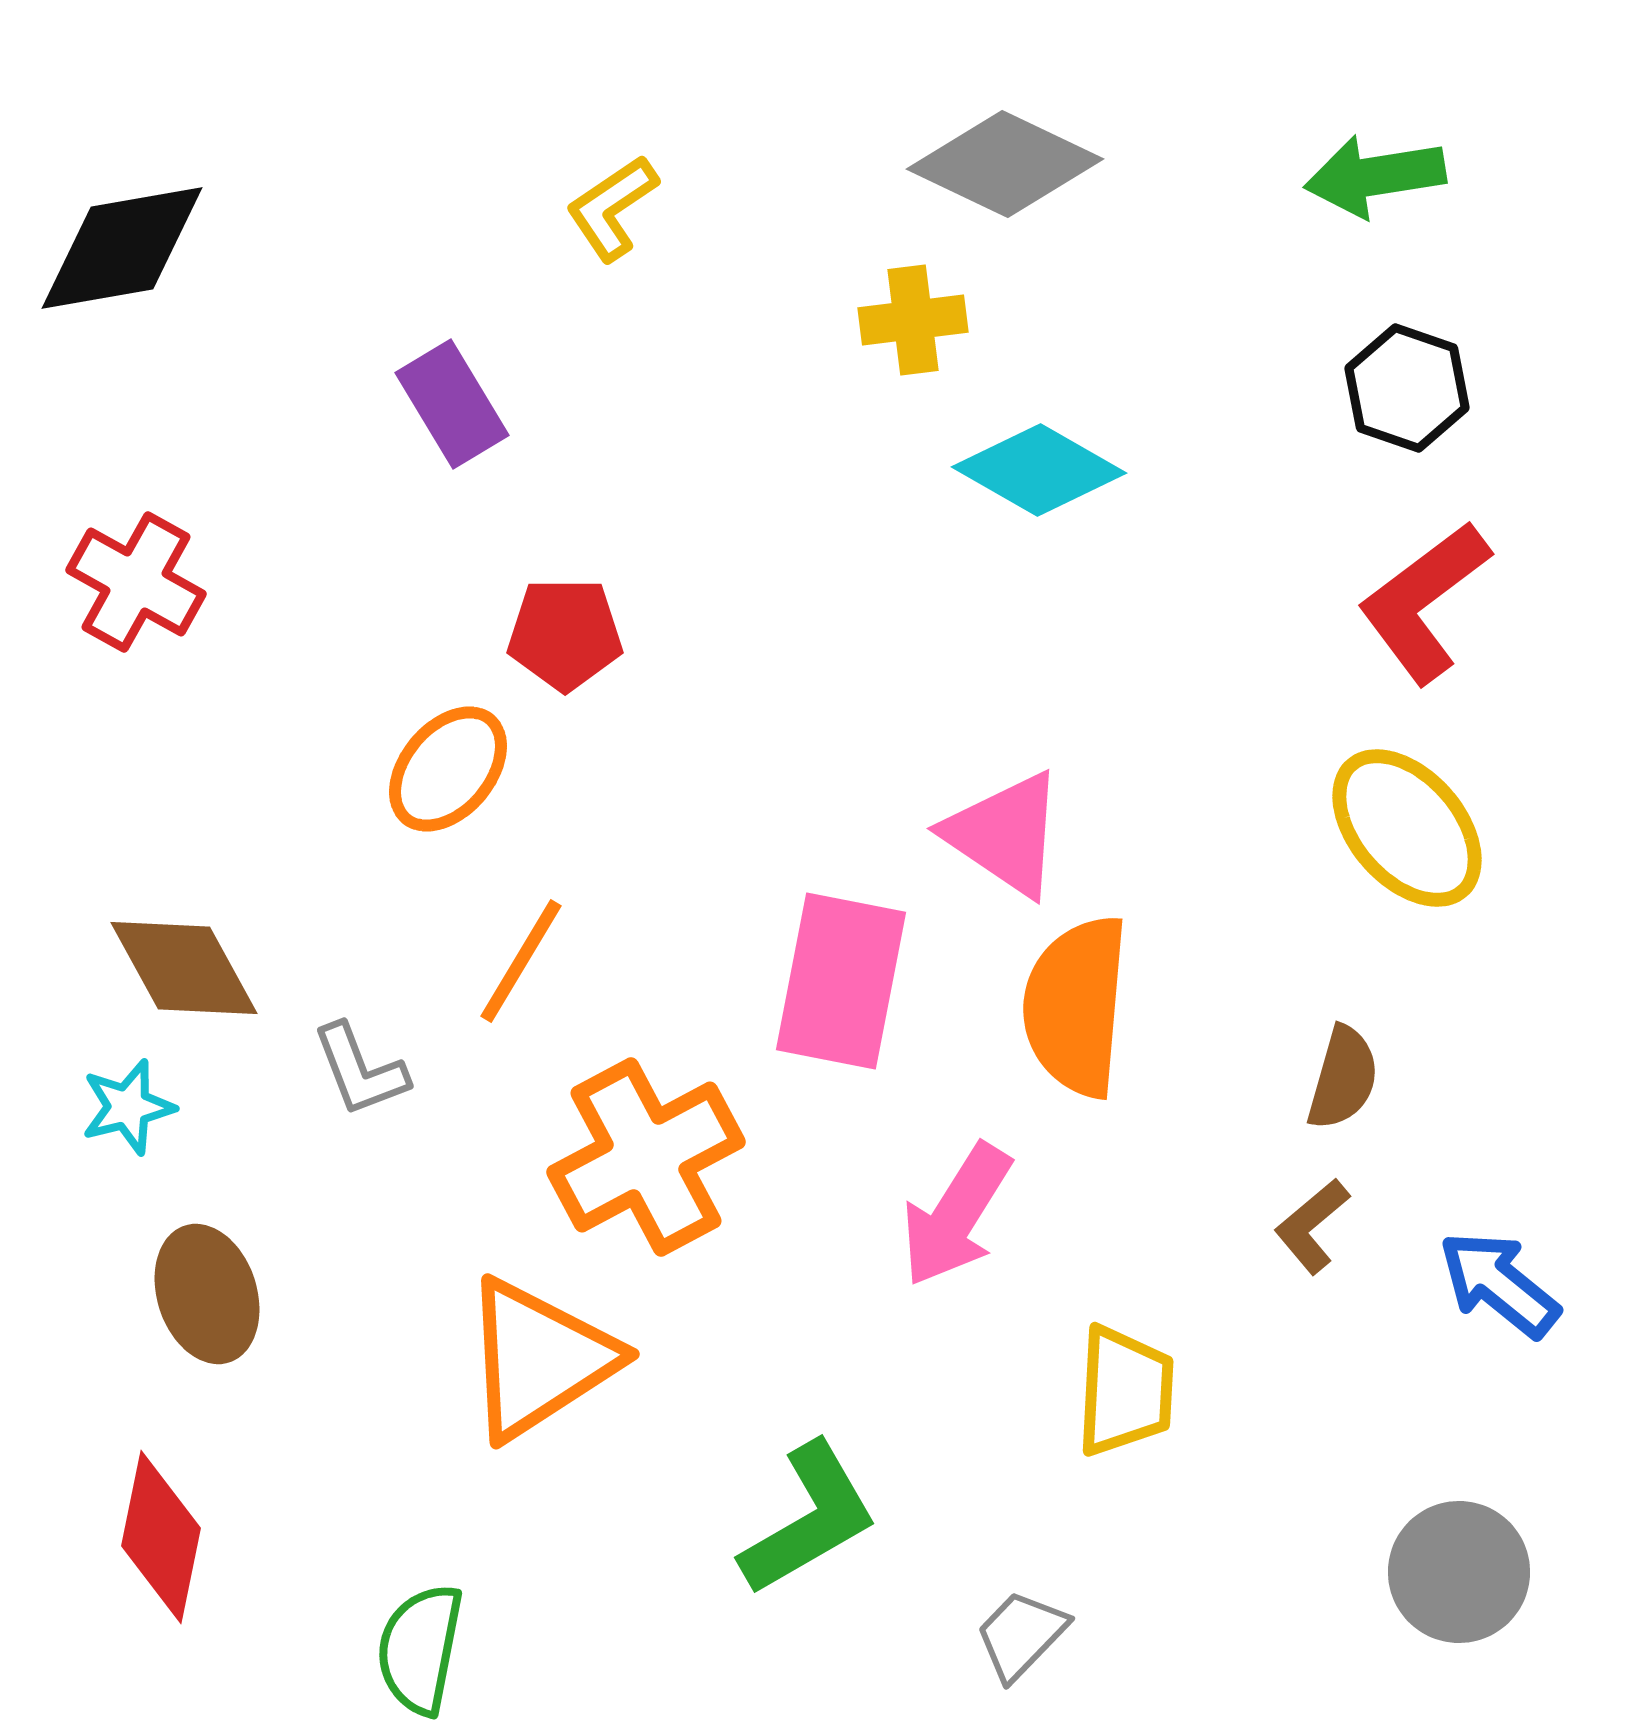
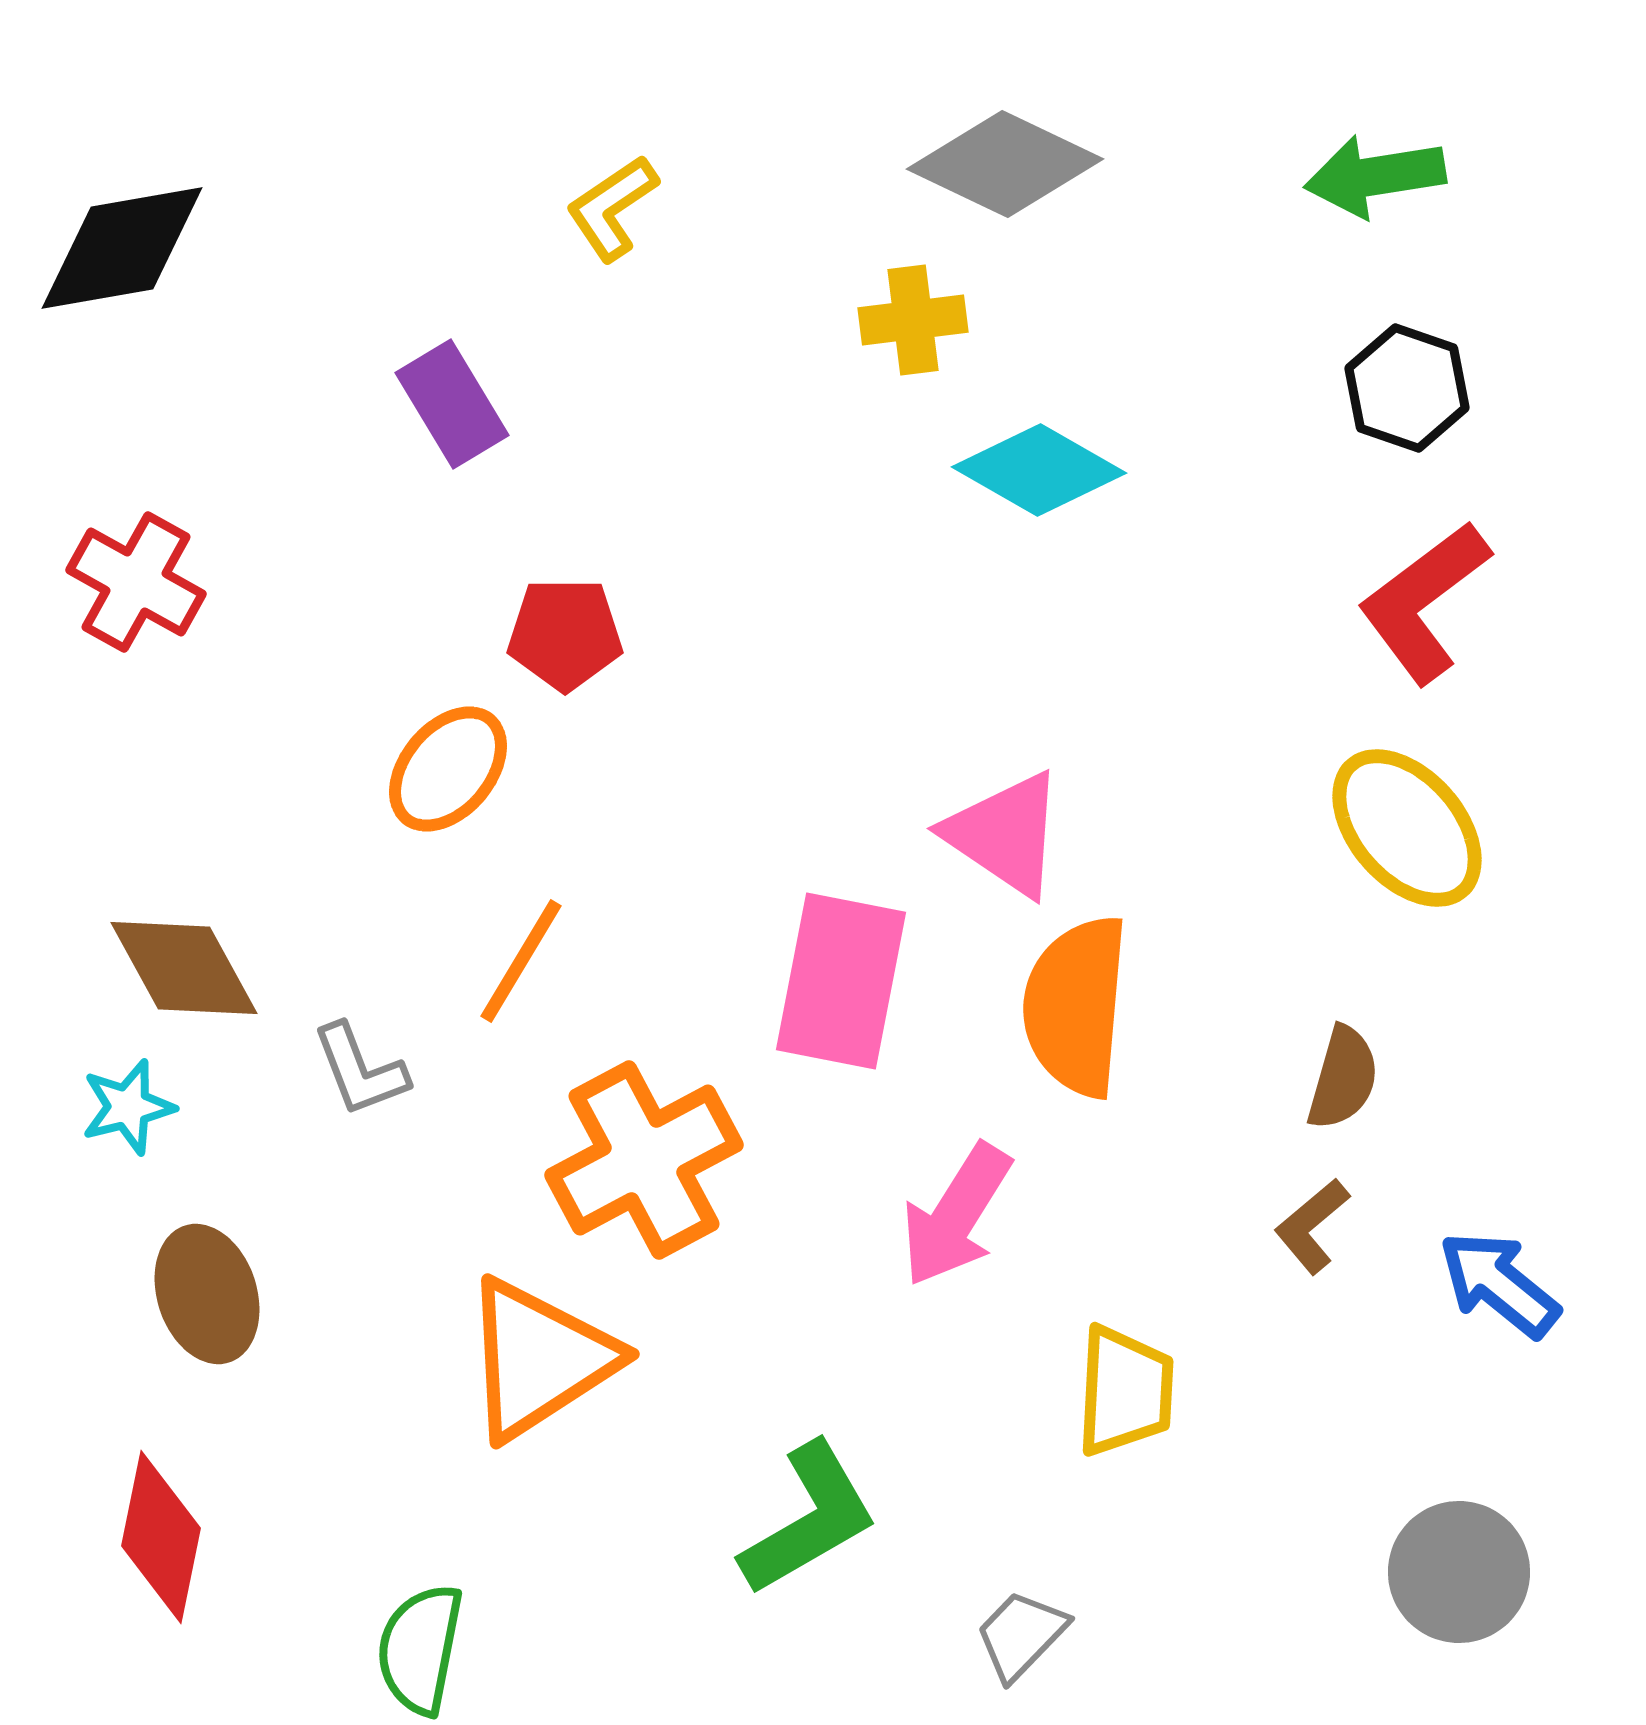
orange cross: moved 2 px left, 3 px down
